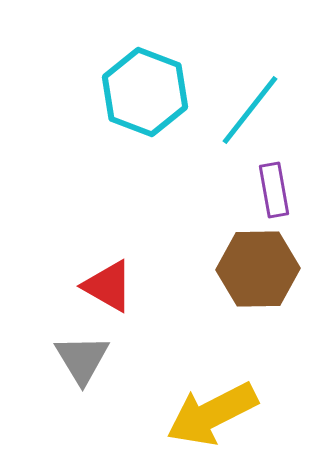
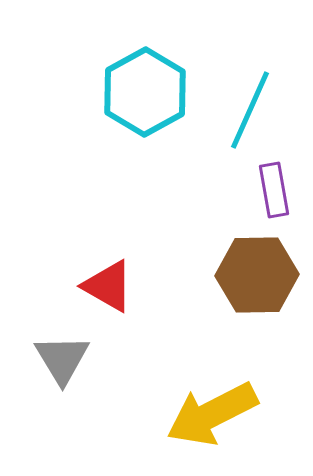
cyan hexagon: rotated 10 degrees clockwise
cyan line: rotated 14 degrees counterclockwise
brown hexagon: moved 1 px left, 6 px down
gray triangle: moved 20 px left
